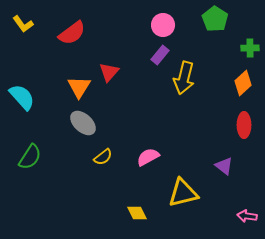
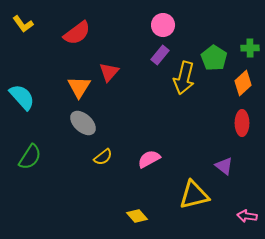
green pentagon: moved 1 px left, 39 px down
red semicircle: moved 5 px right
red ellipse: moved 2 px left, 2 px up
pink semicircle: moved 1 px right, 2 px down
yellow triangle: moved 11 px right, 2 px down
yellow diamond: moved 3 px down; rotated 15 degrees counterclockwise
